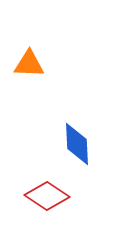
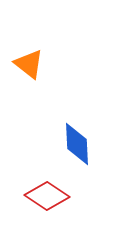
orange triangle: rotated 36 degrees clockwise
